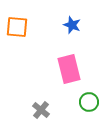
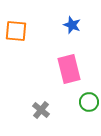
orange square: moved 1 px left, 4 px down
